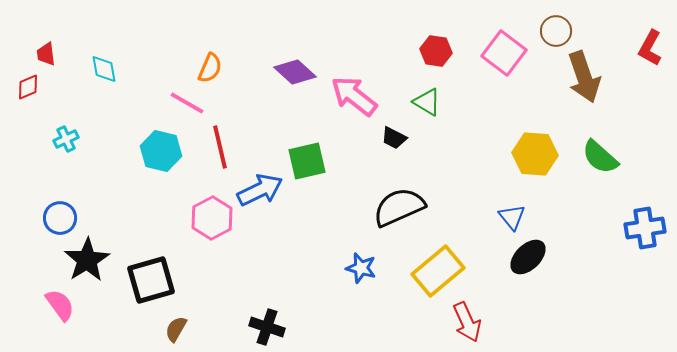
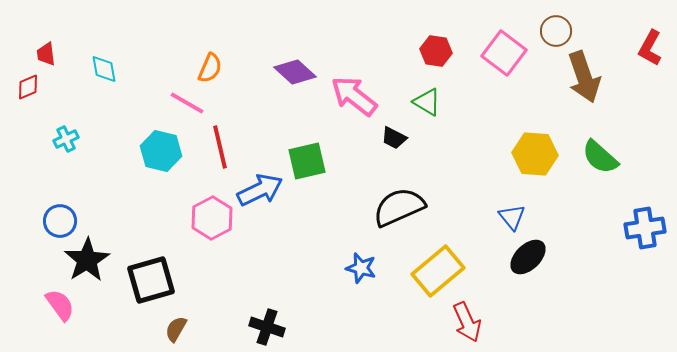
blue circle: moved 3 px down
